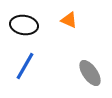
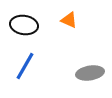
gray ellipse: rotated 64 degrees counterclockwise
